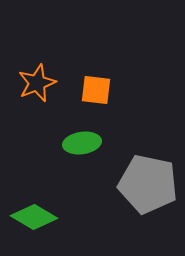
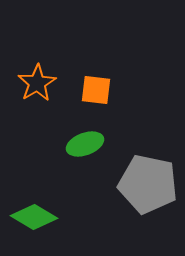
orange star: rotated 9 degrees counterclockwise
green ellipse: moved 3 px right, 1 px down; rotated 12 degrees counterclockwise
